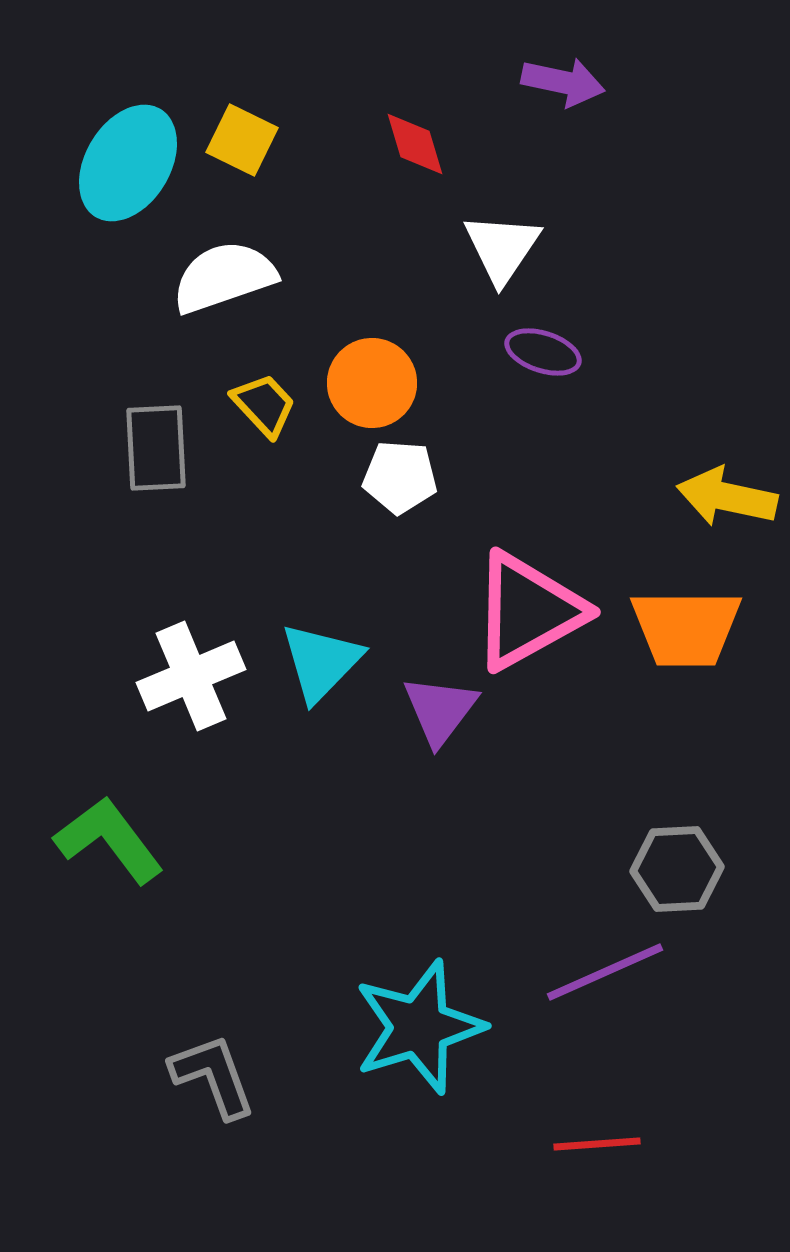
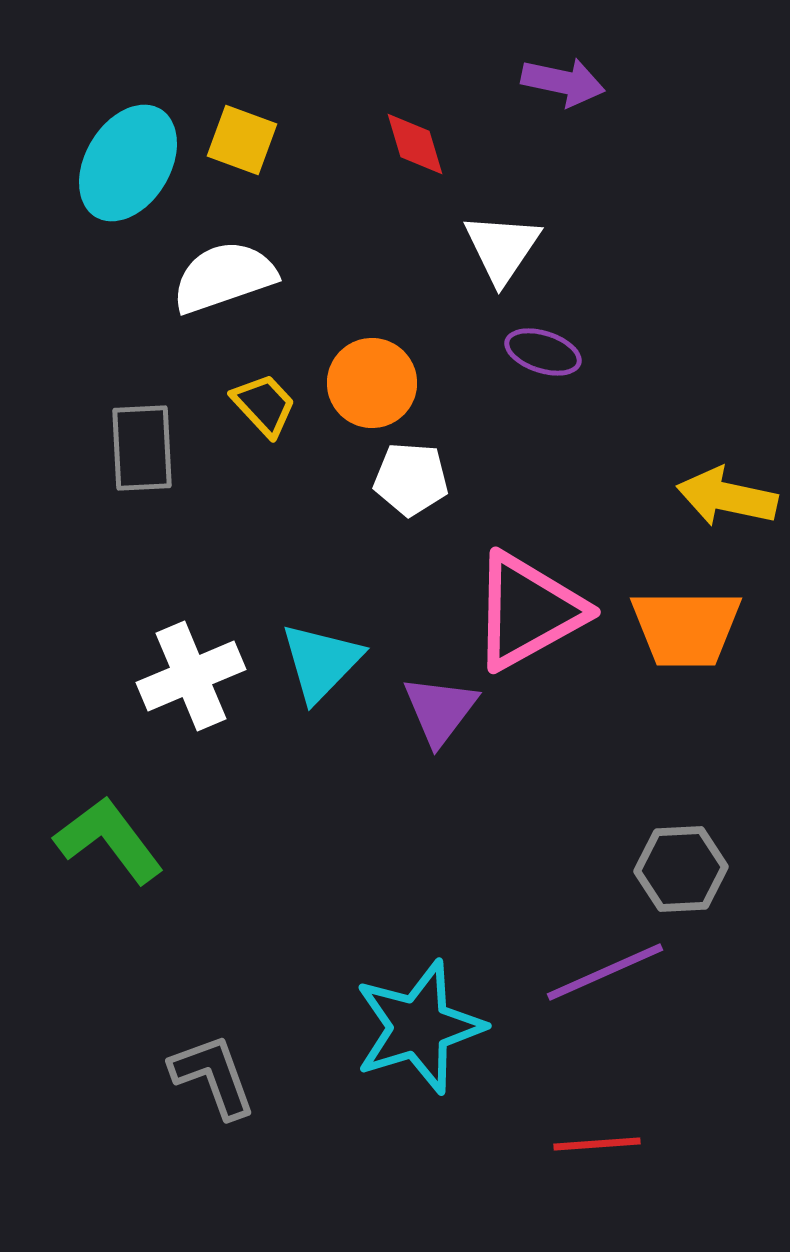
yellow square: rotated 6 degrees counterclockwise
gray rectangle: moved 14 px left
white pentagon: moved 11 px right, 2 px down
gray hexagon: moved 4 px right
